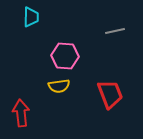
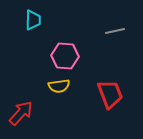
cyan trapezoid: moved 2 px right, 3 px down
red arrow: rotated 48 degrees clockwise
